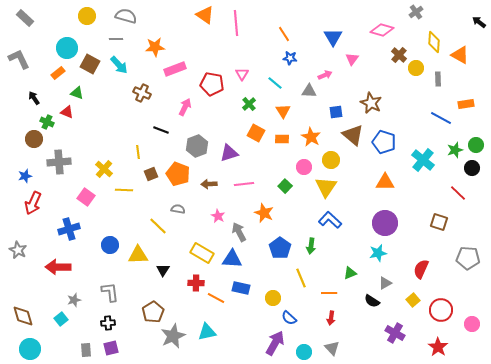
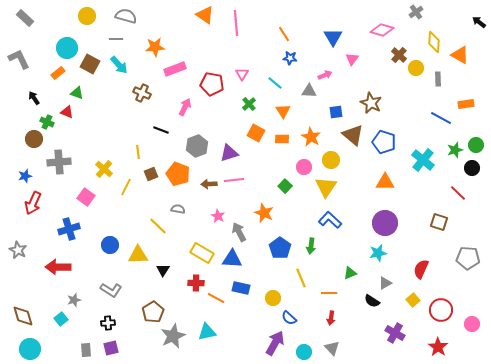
pink line at (244, 184): moved 10 px left, 4 px up
yellow line at (124, 190): moved 2 px right, 3 px up; rotated 66 degrees counterclockwise
gray L-shape at (110, 292): moved 1 px right, 2 px up; rotated 130 degrees clockwise
